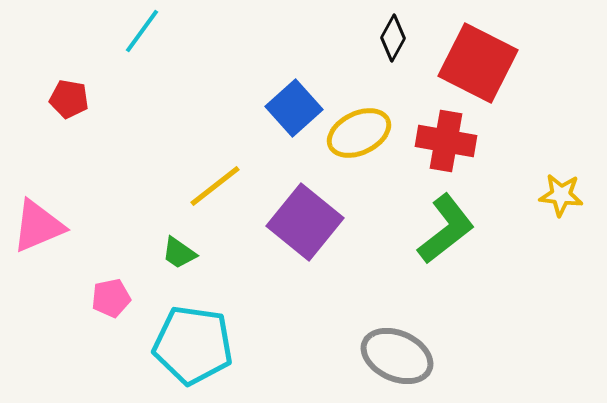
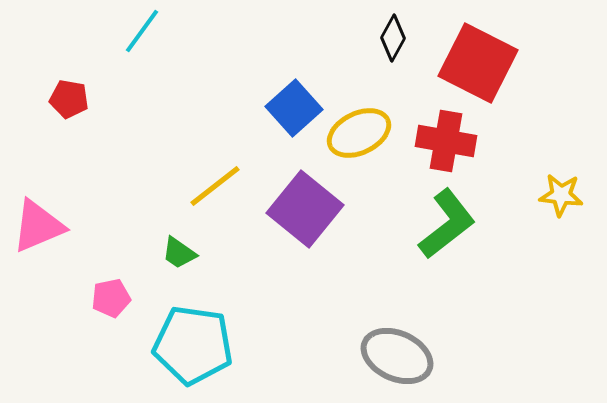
purple square: moved 13 px up
green L-shape: moved 1 px right, 5 px up
